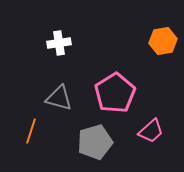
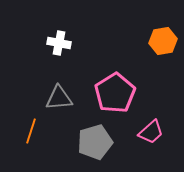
white cross: rotated 20 degrees clockwise
gray triangle: rotated 20 degrees counterclockwise
pink trapezoid: moved 1 px down
